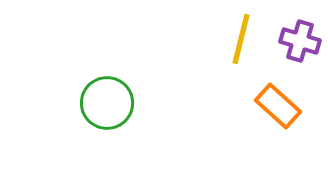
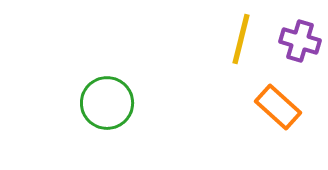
orange rectangle: moved 1 px down
